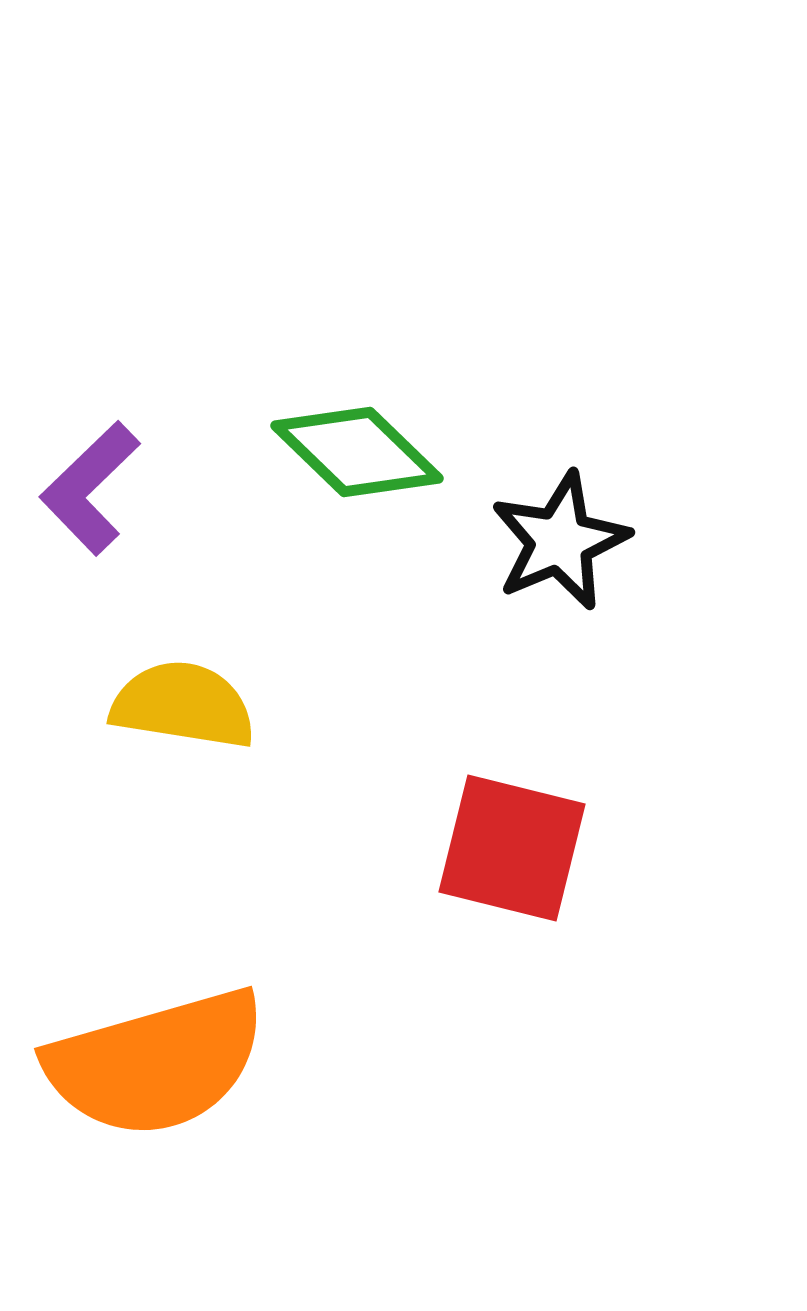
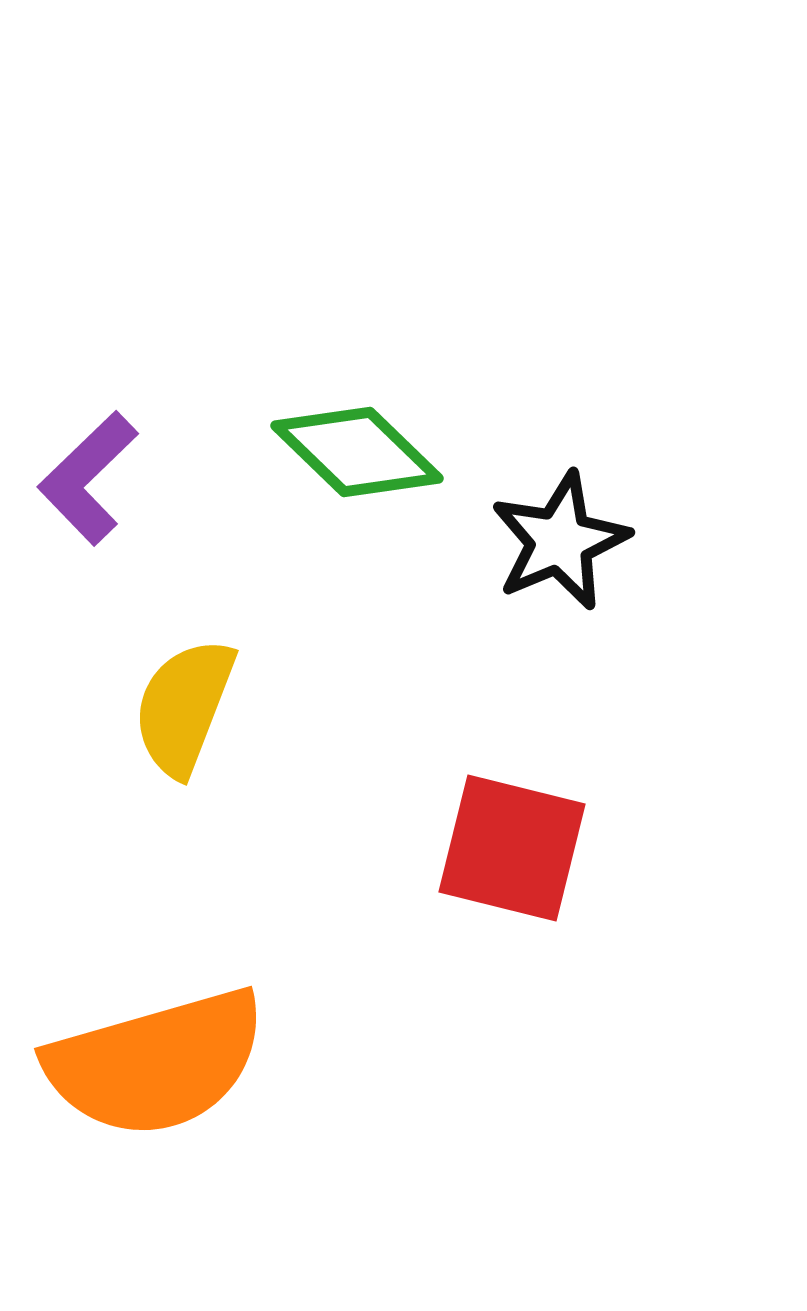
purple L-shape: moved 2 px left, 10 px up
yellow semicircle: moved 1 px right, 2 px down; rotated 78 degrees counterclockwise
